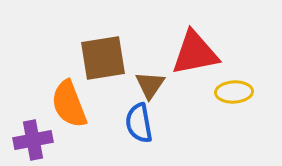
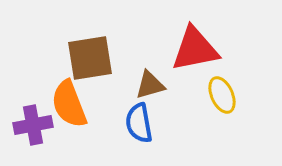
red triangle: moved 4 px up
brown square: moved 13 px left
brown triangle: rotated 40 degrees clockwise
yellow ellipse: moved 12 px left, 3 px down; rotated 69 degrees clockwise
purple cross: moved 15 px up
